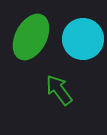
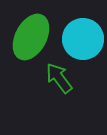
green arrow: moved 12 px up
